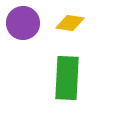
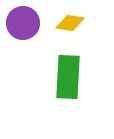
green rectangle: moved 1 px right, 1 px up
